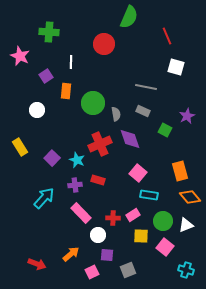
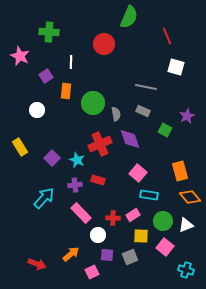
gray square at (128, 270): moved 2 px right, 13 px up
